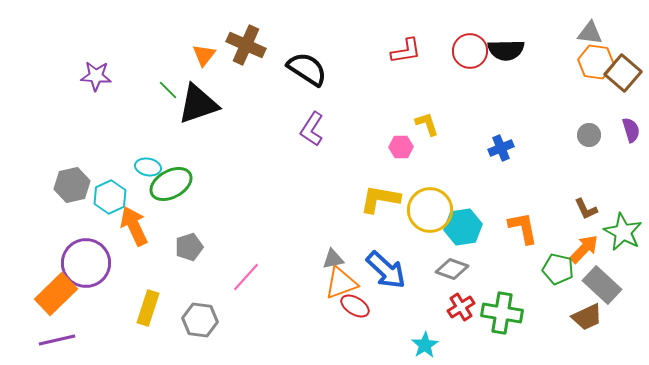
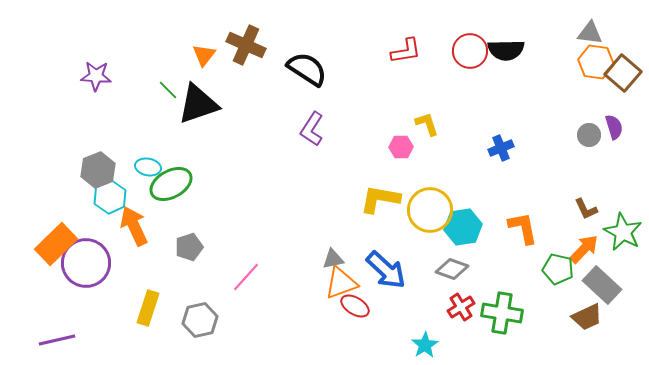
purple semicircle at (631, 130): moved 17 px left, 3 px up
gray hexagon at (72, 185): moved 26 px right, 15 px up; rotated 8 degrees counterclockwise
orange rectangle at (56, 294): moved 50 px up
gray hexagon at (200, 320): rotated 20 degrees counterclockwise
